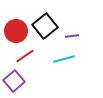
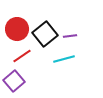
black square: moved 8 px down
red circle: moved 1 px right, 2 px up
purple line: moved 2 px left
red line: moved 3 px left
